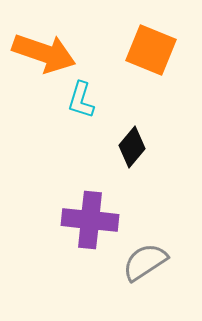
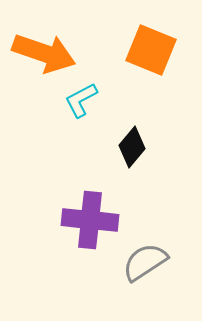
cyan L-shape: rotated 45 degrees clockwise
